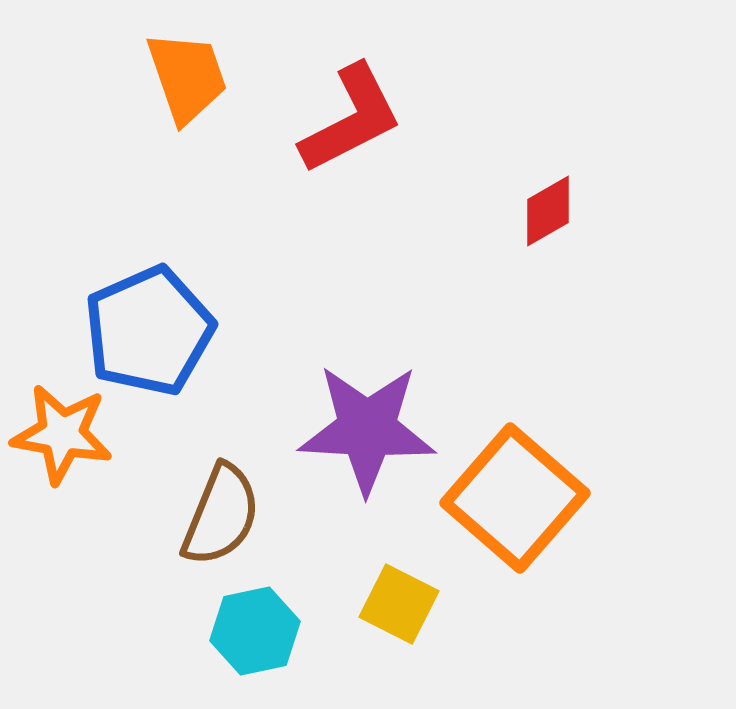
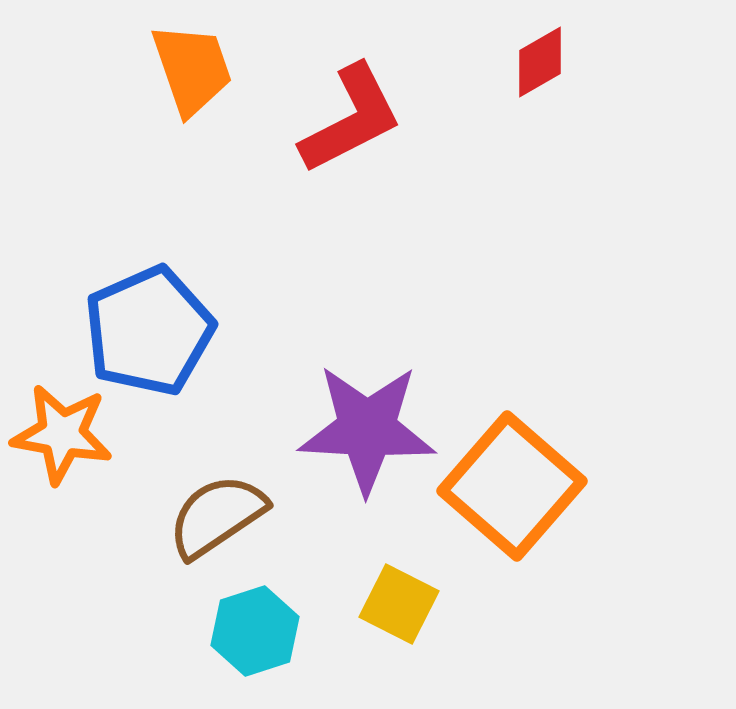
orange trapezoid: moved 5 px right, 8 px up
red diamond: moved 8 px left, 149 px up
orange square: moved 3 px left, 12 px up
brown semicircle: moved 4 px left, 1 px down; rotated 146 degrees counterclockwise
cyan hexagon: rotated 6 degrees counterclockwise
